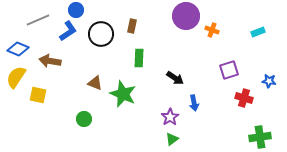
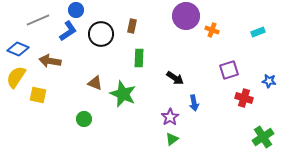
green cross: moved 3 px right; rotated 25 degrees counterclockwise
